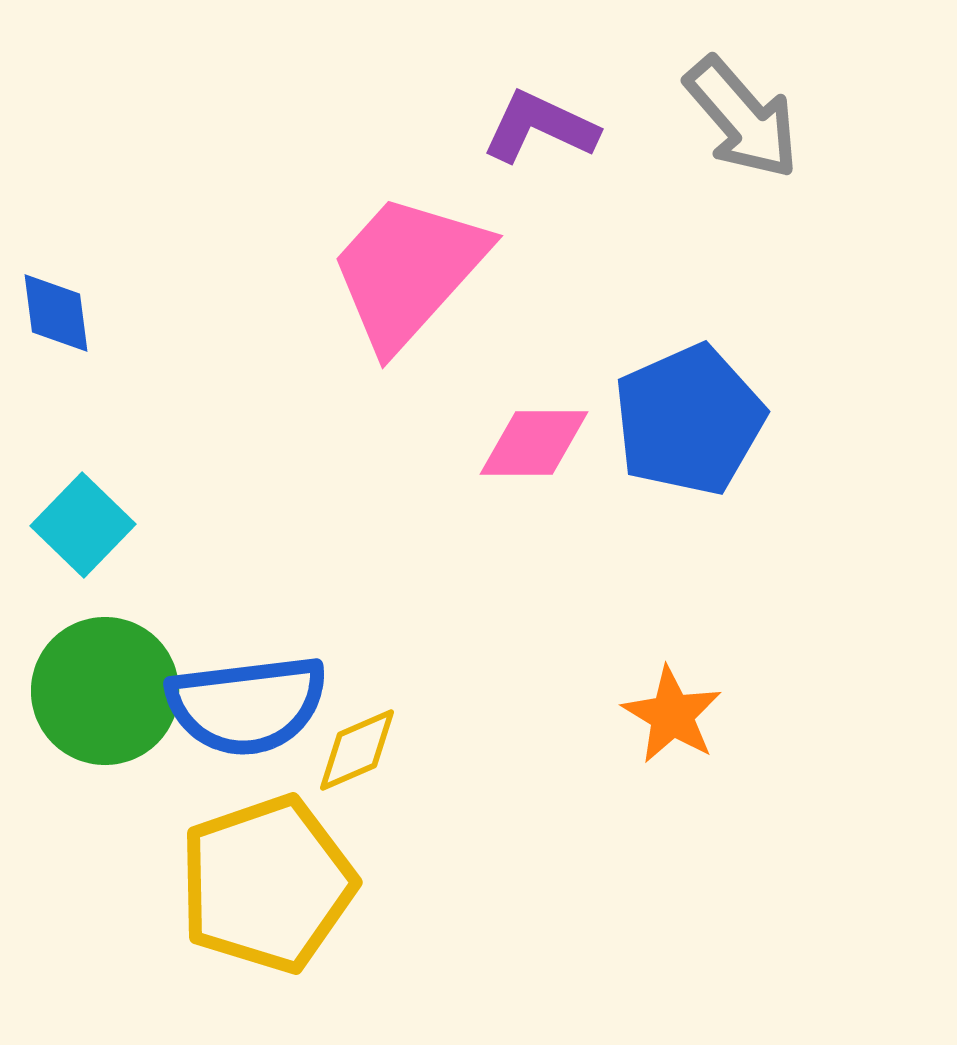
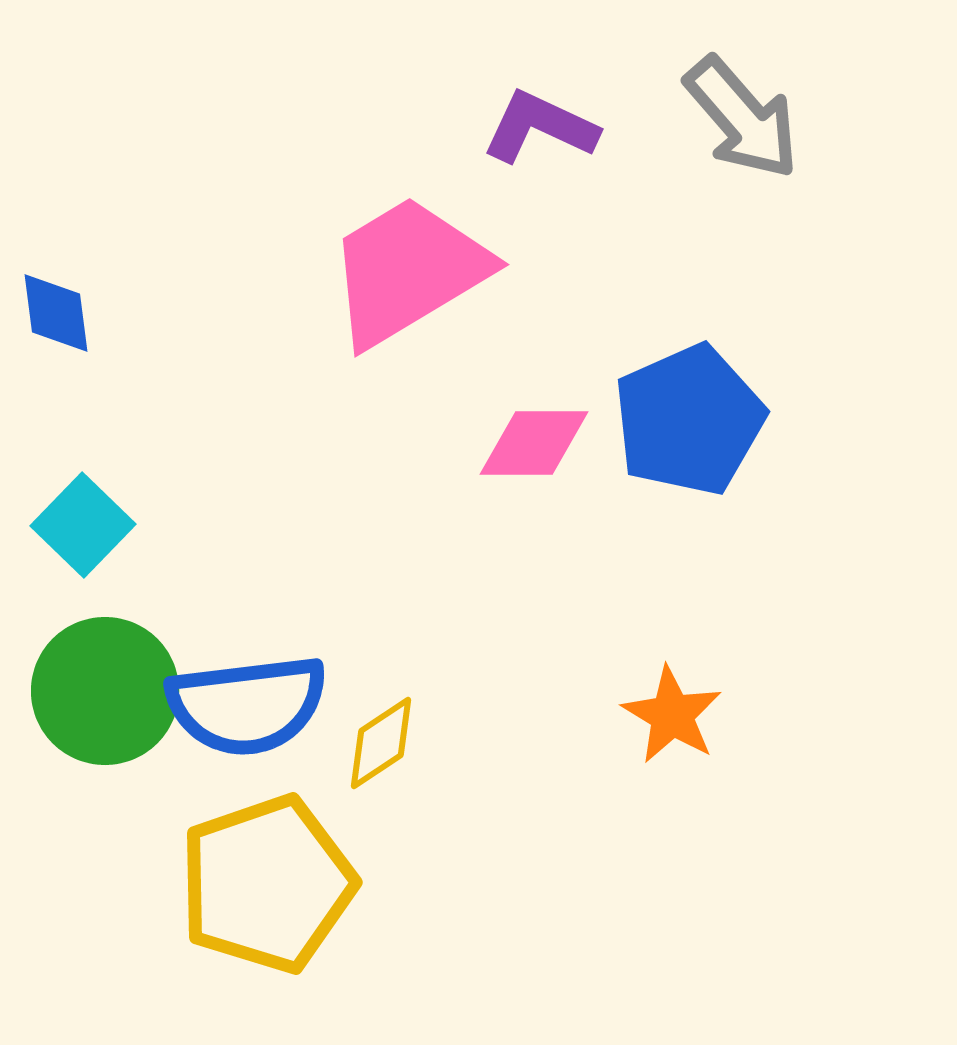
pink trapezoid: rotated 17 degrees clockwise
yellow diamond: moved 24 px right, 7 px up; rotated 10 degrees counterclockwise
